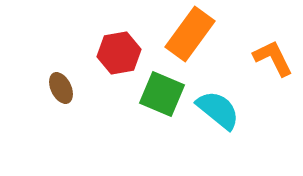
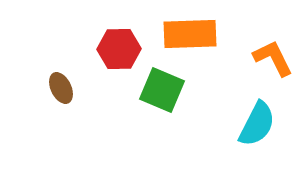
orange rectangle: rotated 52 degrees clockwise
red hexagon: moved 4 px up; rotated 9 degrees clockwise
green square: moved 4 px up
cyan semicircle: moved 39 px right, 14 px down; rotated 78 degrees clockwise
